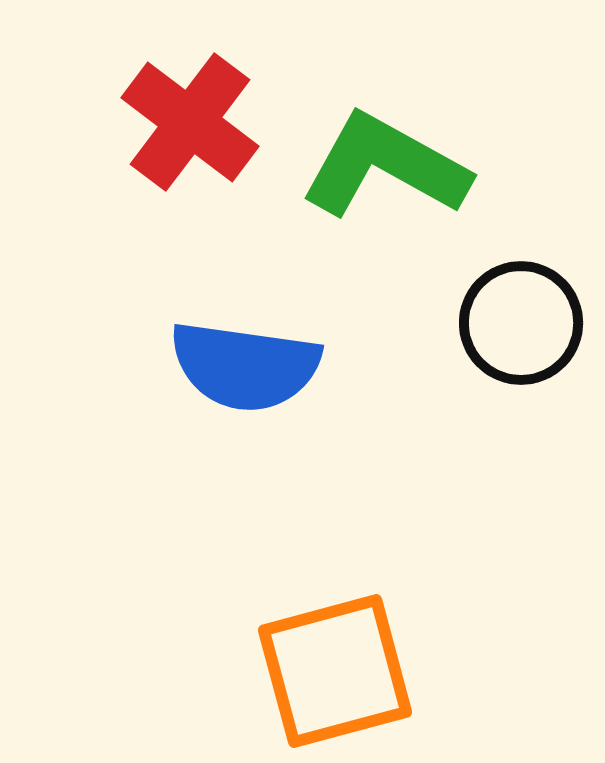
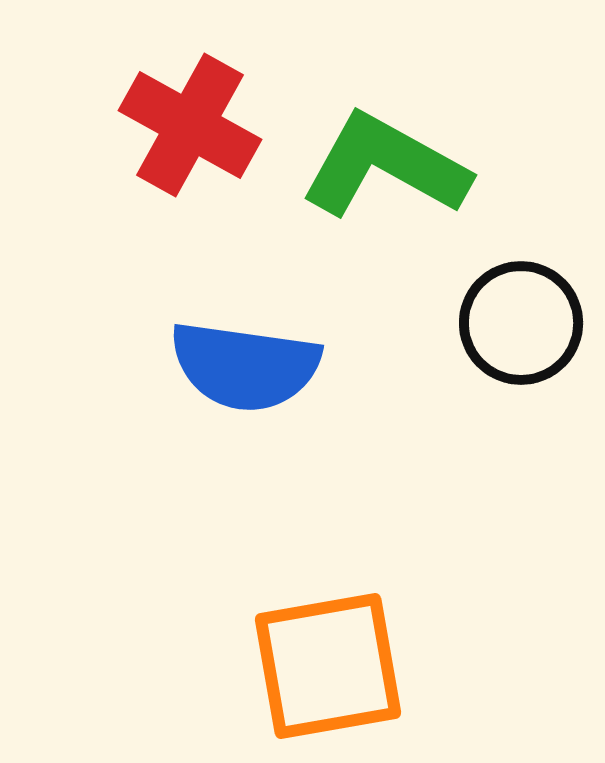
red cross: moved 3 px down; rotated 8 degrees counterclockwise
orange square: moved 7 px left, 5 px up; rotated 5 degrees clockwise
